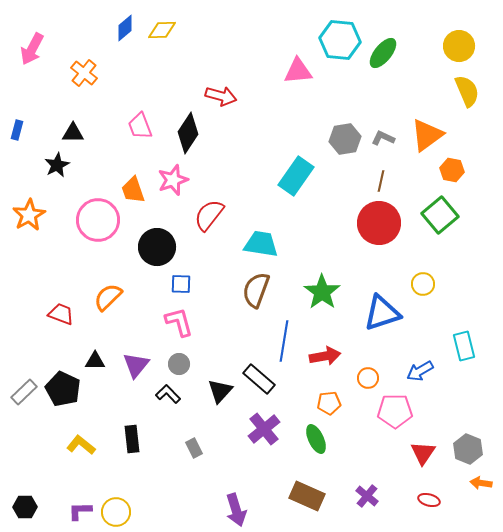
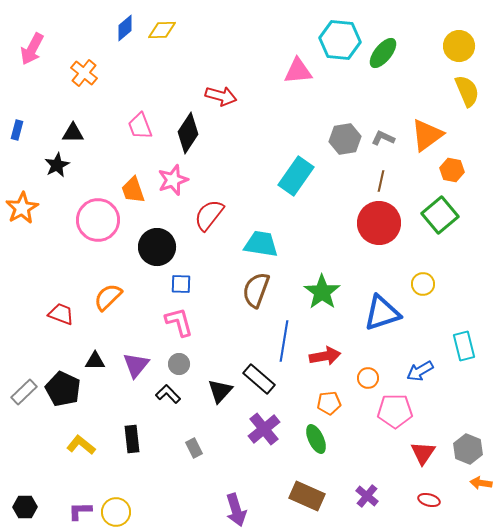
orange star at (29, 215): moved 7 px left, 7 px up
